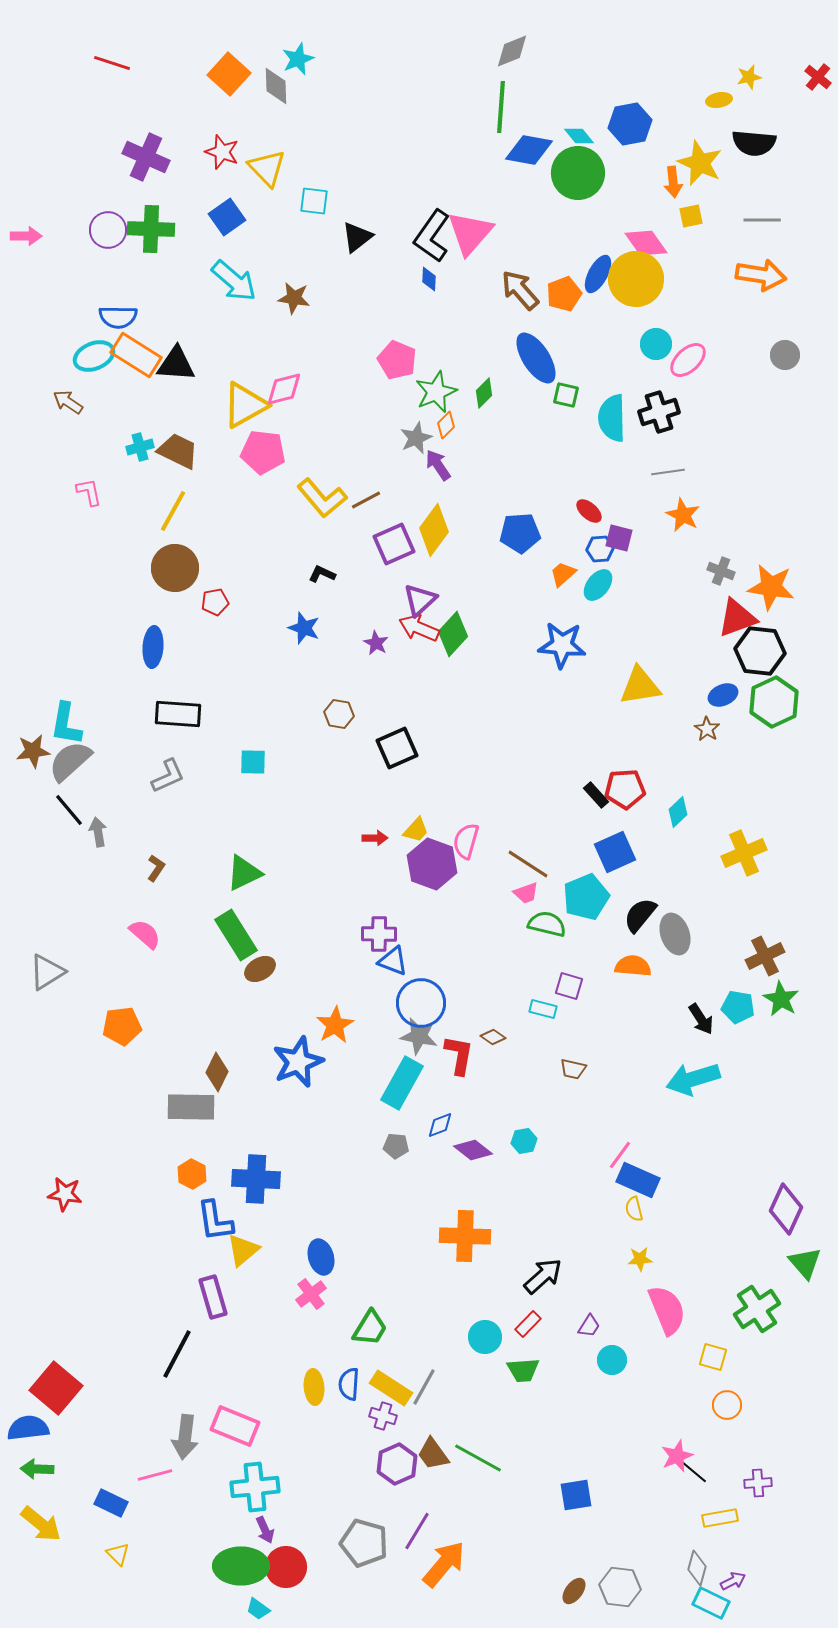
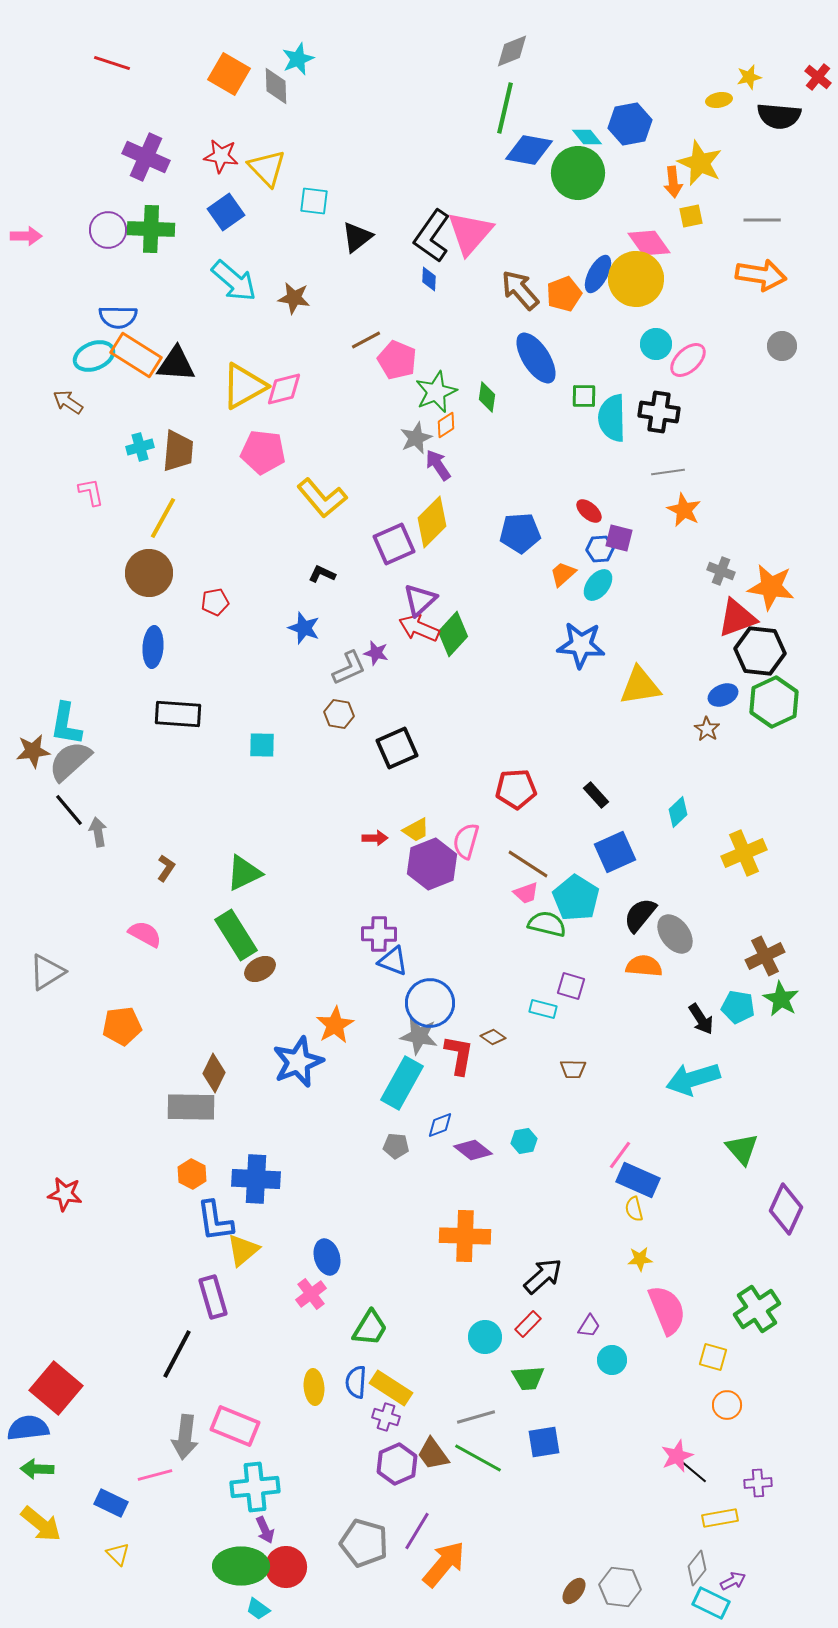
orange square at (229, 74): rotated 12 degrees counterclockwise
green line at (501, 107): moved 4 px right, 1 px down; rotated 9 degrees clockwise
cyan diamond at (579, 136): moved 8 px right, 1 px down
black semicircle at (754, 143): moved 25 px right, 27 px up
red star at (222, 152): moved 1 px left, 4 px down; rotated 12 degrees counterclockwise
blue square at (227, 217): moved 1 px left, 5 px up
pink diamond at (646, 243): moved 3 px right
gray circle at (785, 355): moved 3 px left, 9 px up
green diamond at (484, 393): moved 3 px right, 4 px down; rotated 36 degrees counterclockwise
green square at (566, 395): moved 18 px right, 1 px down; rotated 12 degrees counterclockwise
yellow triangle at (245, 405): moved 1 px left, 19 px up
black cross at (659, 412): rotated 27 degrees clockwise
orange diamond at (446, 425): rotated 12 degrees clockwise
brown trapezoid at (178, 451): rotated 69 degrees clockwise
pink L-shape at (89, 492): moved 2 px right
brown line at (366, 500): moved 160 px up
yellow line at (173, 511): moved 10 px left, 7 px down
orange star at (683, 515): moved 1 px right, 5 px up
yellow diamond at (434, 530): moved 2 px left, 8 px up; rotated 9 degrees clockwise
brown circle at (175, 568): moved 26 px left, 5 px down
purple star at (376, 643): moved 10 px down; rotated 15 degrees counterclockwise
blue star at (562, 645): moved 19 px right
cyan square at (253, 762): moved 9 px right, 17 px up
gray L-shape at (168, 776): moved 181 px right, 108 px up
red pentagon at (625, 789): moved 109 px left
yellow trapezoid at (416, 830): rotated 20 degrees clockwise
purple hexagon at (432, 864): rotated 18 degrees clockwise
brown L-shape at (156, 868): moved 10 px right
cyan pentagon at (586, 897): moved 10 px left, 1 px down; rotated 18 degrees counterclockwise
pink semicircle at (145, 934): rotated 12 degrees counterclockwise
gray ellipse at (675, 934): rotated 18 degrees counterclockwise
orange semicircle at (633, 966): moved 11 px right
purple square at (569, 986): moved 2 px right
blue circle at (421, 1003): moved 9 px right
brown trapezoid at (573, 1069): rotated 12 degrees counterclockwise
brown diamond at (217, 1072): moved 3 px left, 1 px down
blue ellipse at (321, 1257): moved 6 px right
green triangle at (805, 1263): moved 63 px left, 114 px up
green trapezoid at (523, 1370): moved 5 px right, 8 px down
blue semicircle at (349, 1384): moved 7 px right, 2 px up
gray line at (424, 1387): moved 52 px right, 30 px down; rotated 45 degrees clockwise
purple cross at (383, 1416): moved 3 px right, 1 px down
blue square at (576, 1495): moved 32 px left, 53 px up
gray diamond at (697, 1568): rotated 24 degrees clockwise
